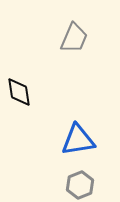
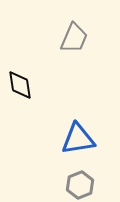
black diamond: moved 1 px right, 7 px up
blue triangle: moved 1 px up
